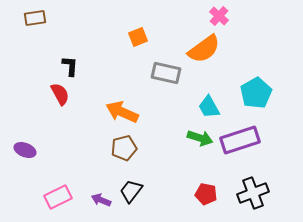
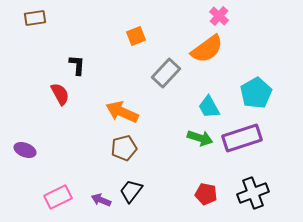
orange square: moved 2 px left, 1 px up
orange semicircle: moved 3 px right
black L-shape: moved 7 px right, 1 px up
gray rectangle: rotated 60 degrees counterclockwise
purple rectangle: moved 2 px right, 2 px up
